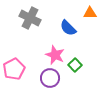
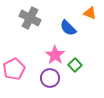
orange triangle: rotated 24 degrees clockwise
pink star: rotated 12 degrees clockwise
